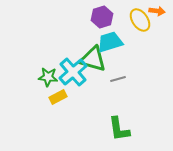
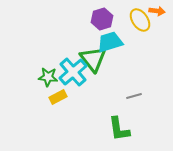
purple hexagon: moved 2 px down
green triangle: rotated 36 degrees clockwise
gray line: moved 16 px right, 17 px down
